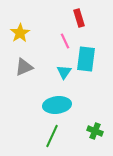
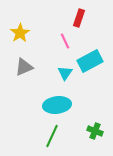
red rectangle: rotated 36 degrees clockwise
cyan rectangle: moved 4 px right, 2 px down; rotated 55 degrees clockwise
cyan triangle: moved 1 px right, 1 px down
